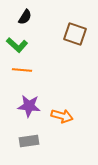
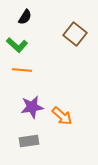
brown square: rotated 20 degrees clockwise
purple star: moved 3 px right, 1 px down; rotated 15 degrees counterclockwise
orange arrow: rotated 25 degrees clockwise
